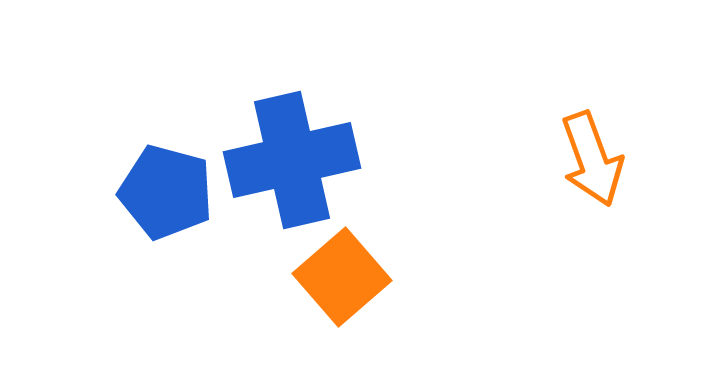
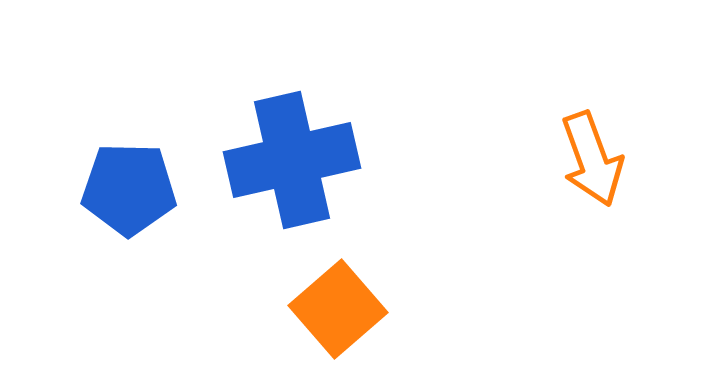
blue pentagon: moved 37 px left, 3 px up; rotated 14 degrees counterclockwise
orange square: moved 4 px left, 32 px down
